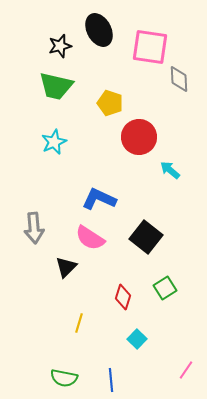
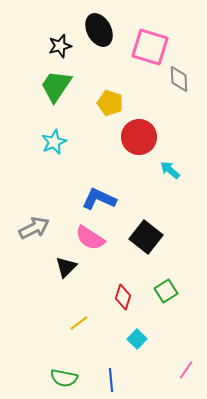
pink square: rotated 9 degrees clockwise
green trapezoid: rotated 111 degrees clockwise
gray arrow: rotated 112 degrees counterclockwise
green square: moved 1 px right, 3 px down
yellow line: rotated 36 degrees clockwise
